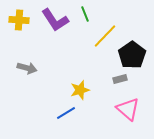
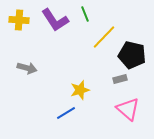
yellow line: moved 1 px left, 1 px down
black pentagon: rotated 24 degrees counterclockwise
